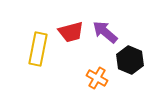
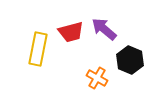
purple arrow: moved 1 px left, 3 px up
